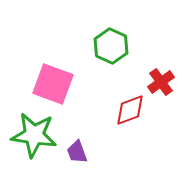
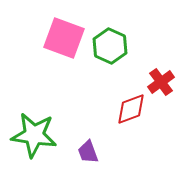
green hexagon: moved 1 px left
pink square: moved 11 px right, 46 px up
red diamond: moved 1 px right, 1 px up
purple trapezoid: moved 11 px right
